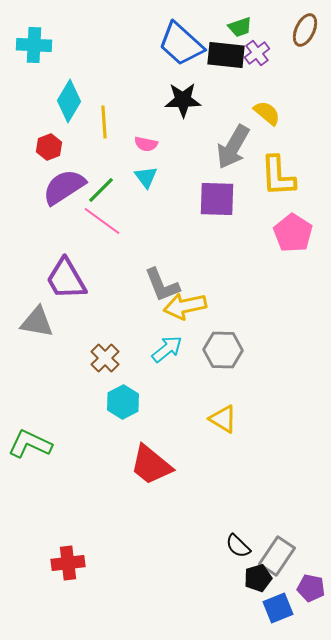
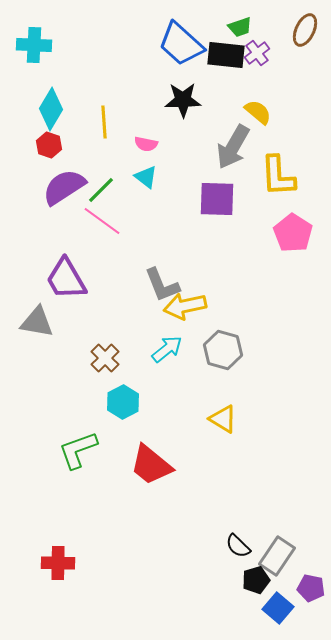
cyan diamond: moved 18 px left, 8 px down
yellow semicircle: moved 9 px left, 1 px up
red hexagon: moved 2 px up; rotated 20 degrees counterclockwise
cyan triangle: rotated 15 degrees counterclockwise
gray hexagon: rotated 15 degrees clockwise
green L-shape: moved 48 px right, 6 px down; rotated 45 degrees counterclockwise
red cross: moved 10 px left; rotated 8 degrees clockwise
black pentagon: moved 2 px left, 2 px down
blue square: rotated 28 degrees counterclockwise
